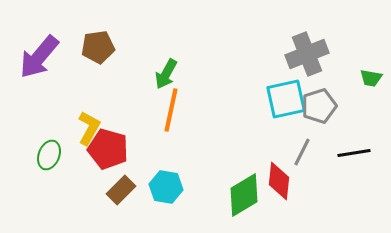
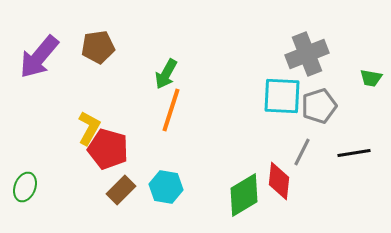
cyan square: moved 4 px left, 3 px up; rotated 15 degrees clockwise
orange line: rotated 6 degrees clockwise
green ellipse: moved 24 px left, 32 px down
